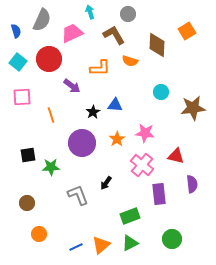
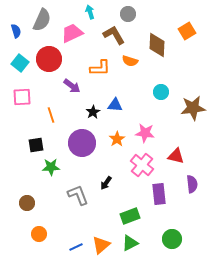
cyan square: moved 2 px right, 1 px down
black square: moved 8 px right, 10 px up
